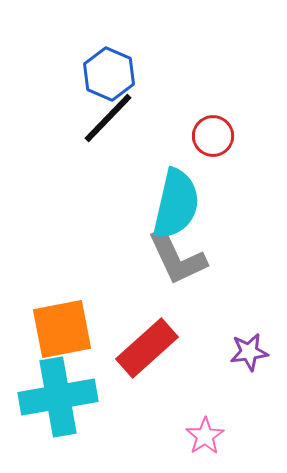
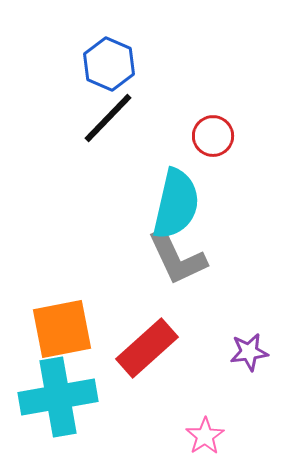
blue hexagon: moved 10 px up
